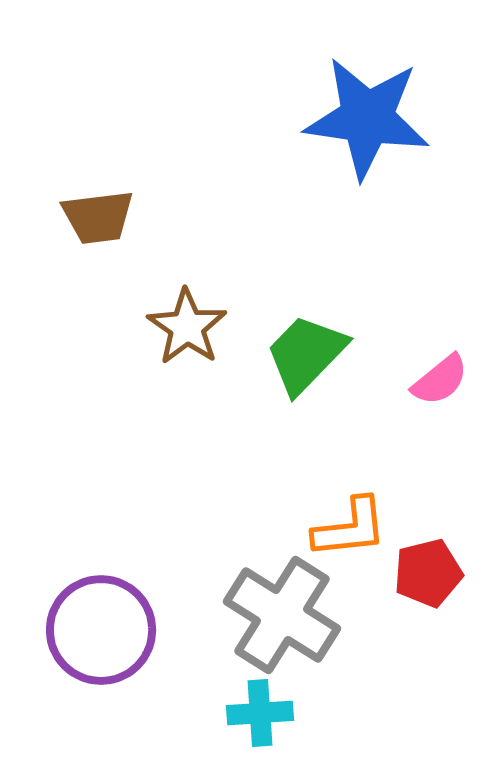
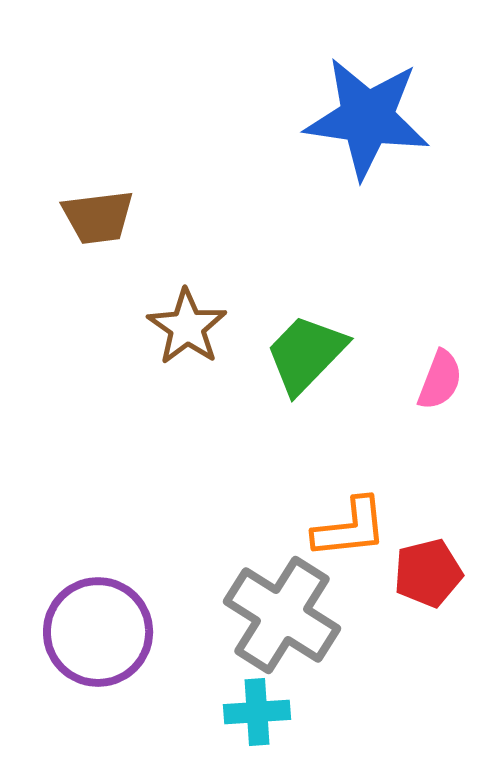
pink semicircle: rotated 30 degrees counterclockwise
purple circle: moved 3 px left, 2 px down
cyan cross: moved 3 px left, 1 px up
